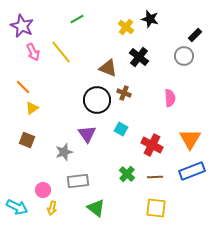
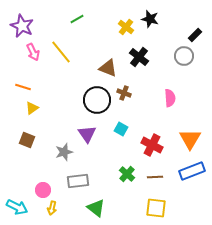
orange line: rotated 28 degrees counterclockwise
